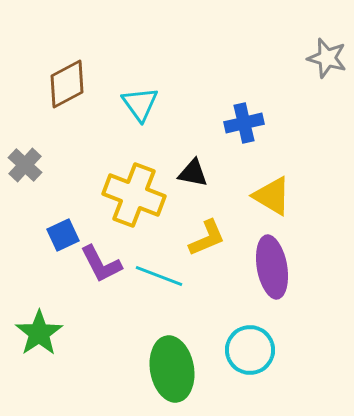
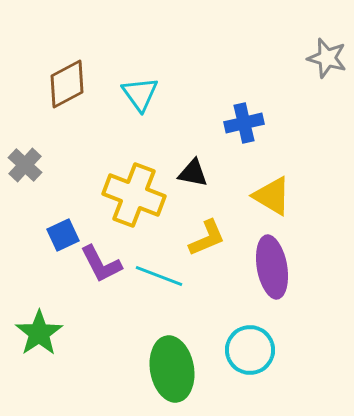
cyan triangle: moved 10 px up
